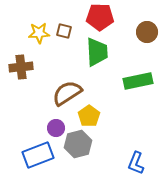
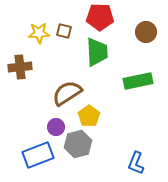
brown circle: moved 1 px left
brown cross: moved 1 px left
purple circle: moved 1 px up
